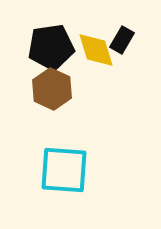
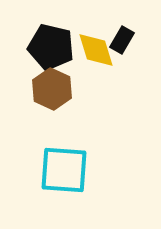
black pentagon: rotated 21 degrees clockwise
